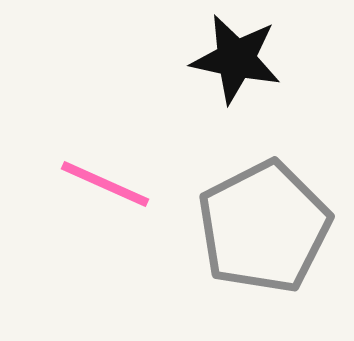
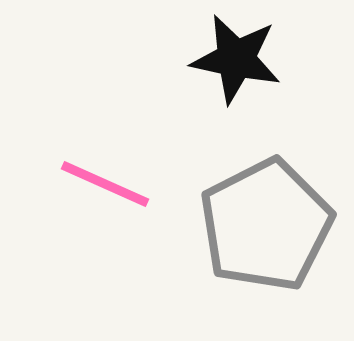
gray pentagon: moved 2 px right, 2 px up
